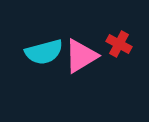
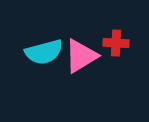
red cross: moved 3 px left, 1 px up; rotated 25 degrees counterclockwise
